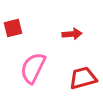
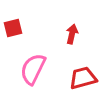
red arrow: rotated 72 degrees counterclockwise
pink semicircle: moved 1 px down
